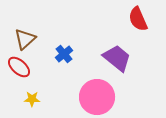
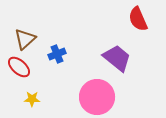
blue cross: moved 7 px left; rotated 18 degrees clockwise
